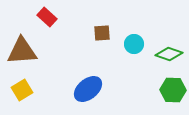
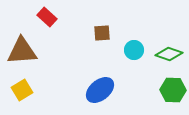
cyan circle: moved 6 px down
blue ellipse: moved 12 px right, 1 px down
